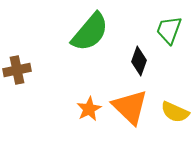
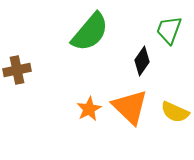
black diamond: moved 3 px right; rotated 16 degrees clockwise
